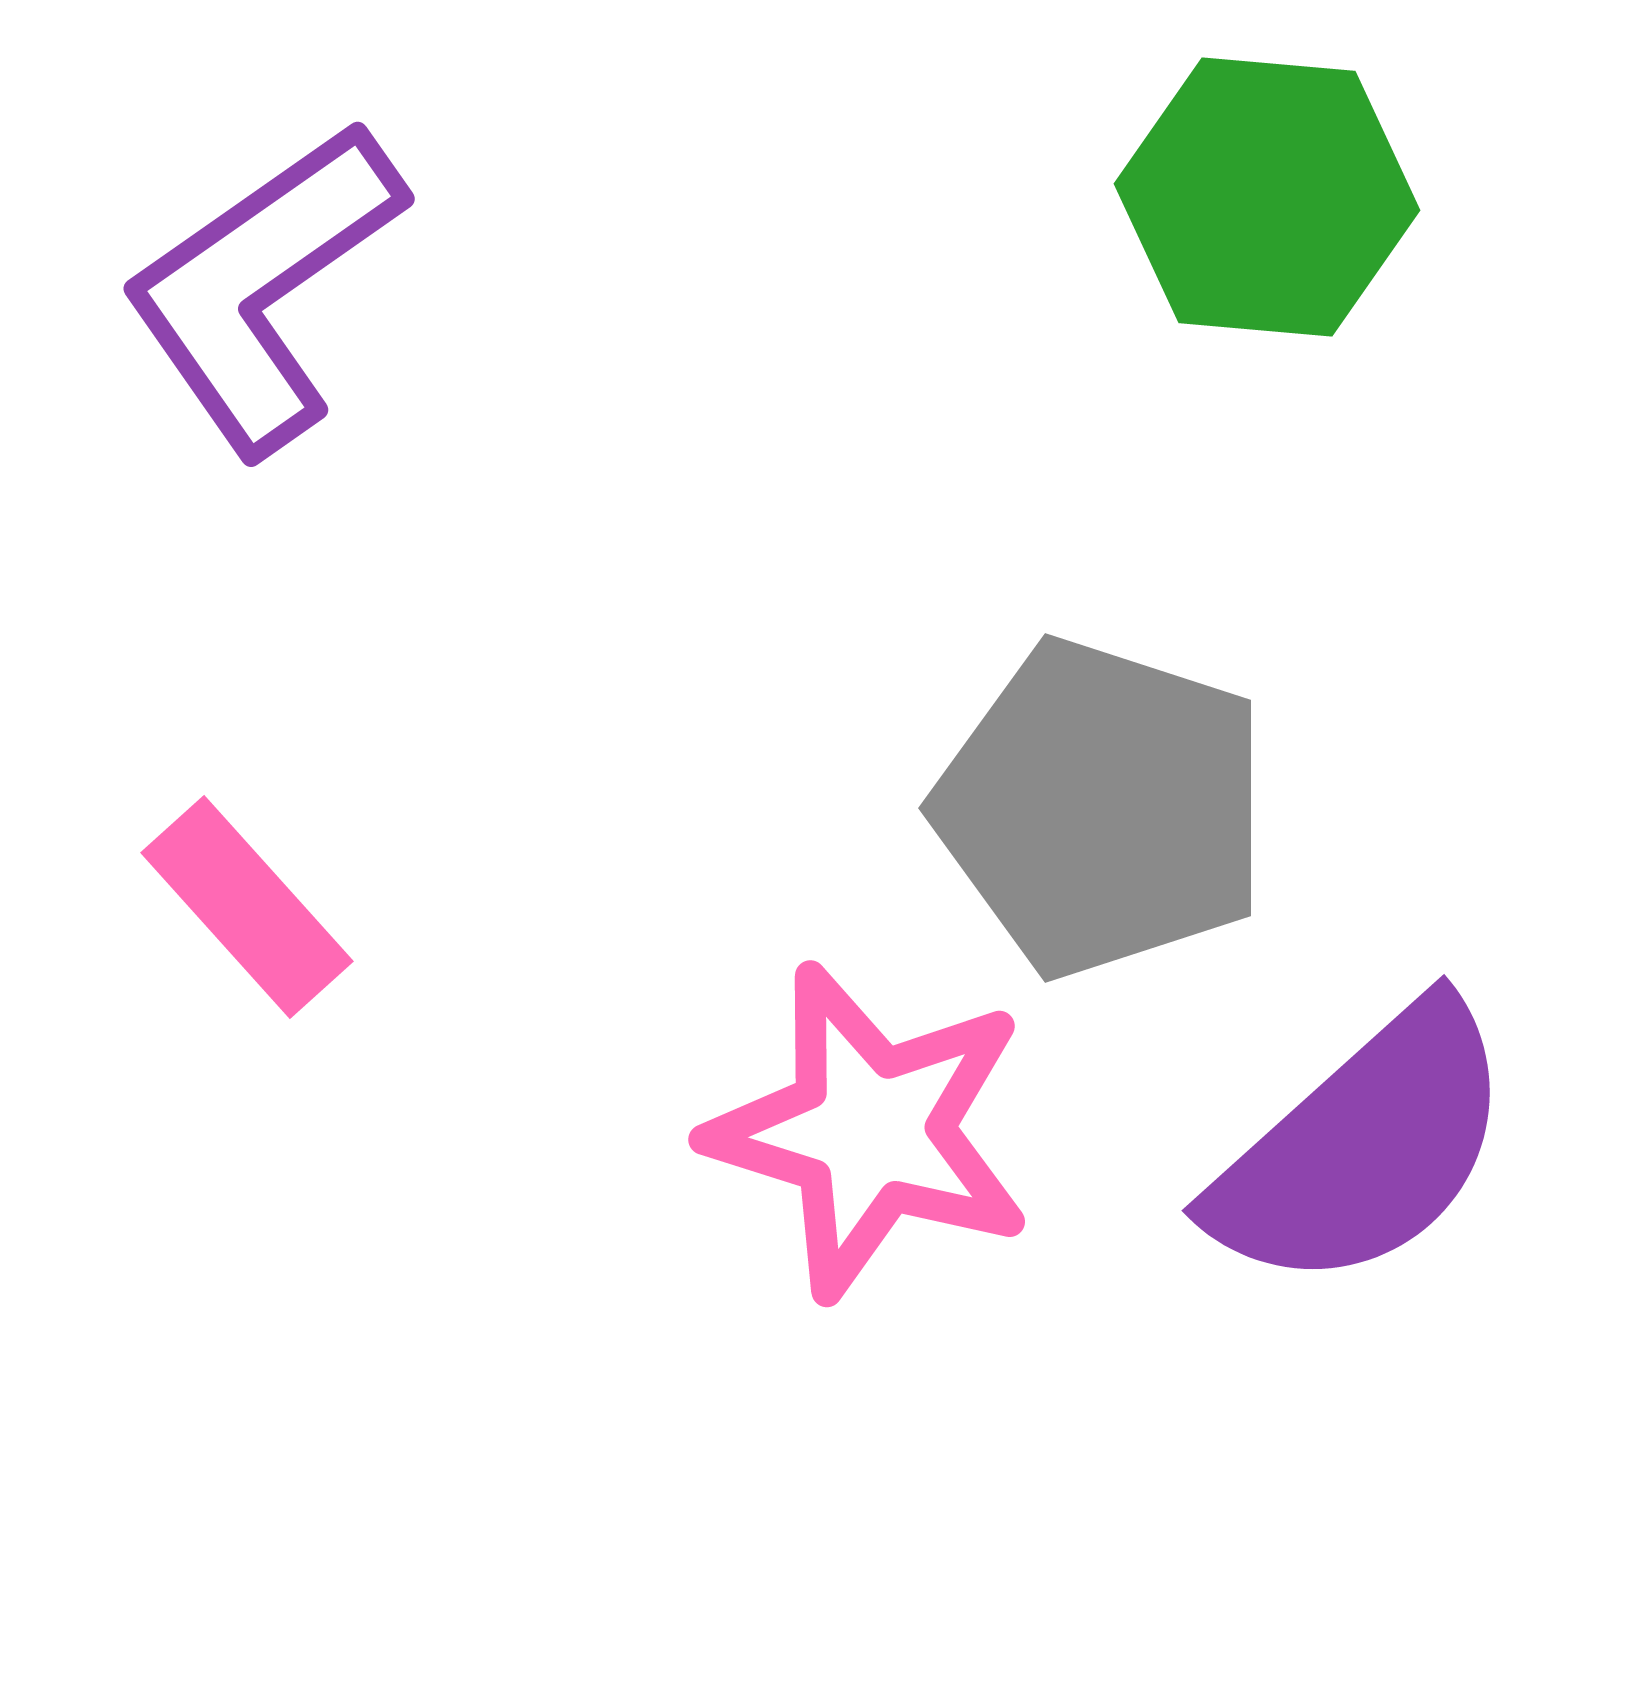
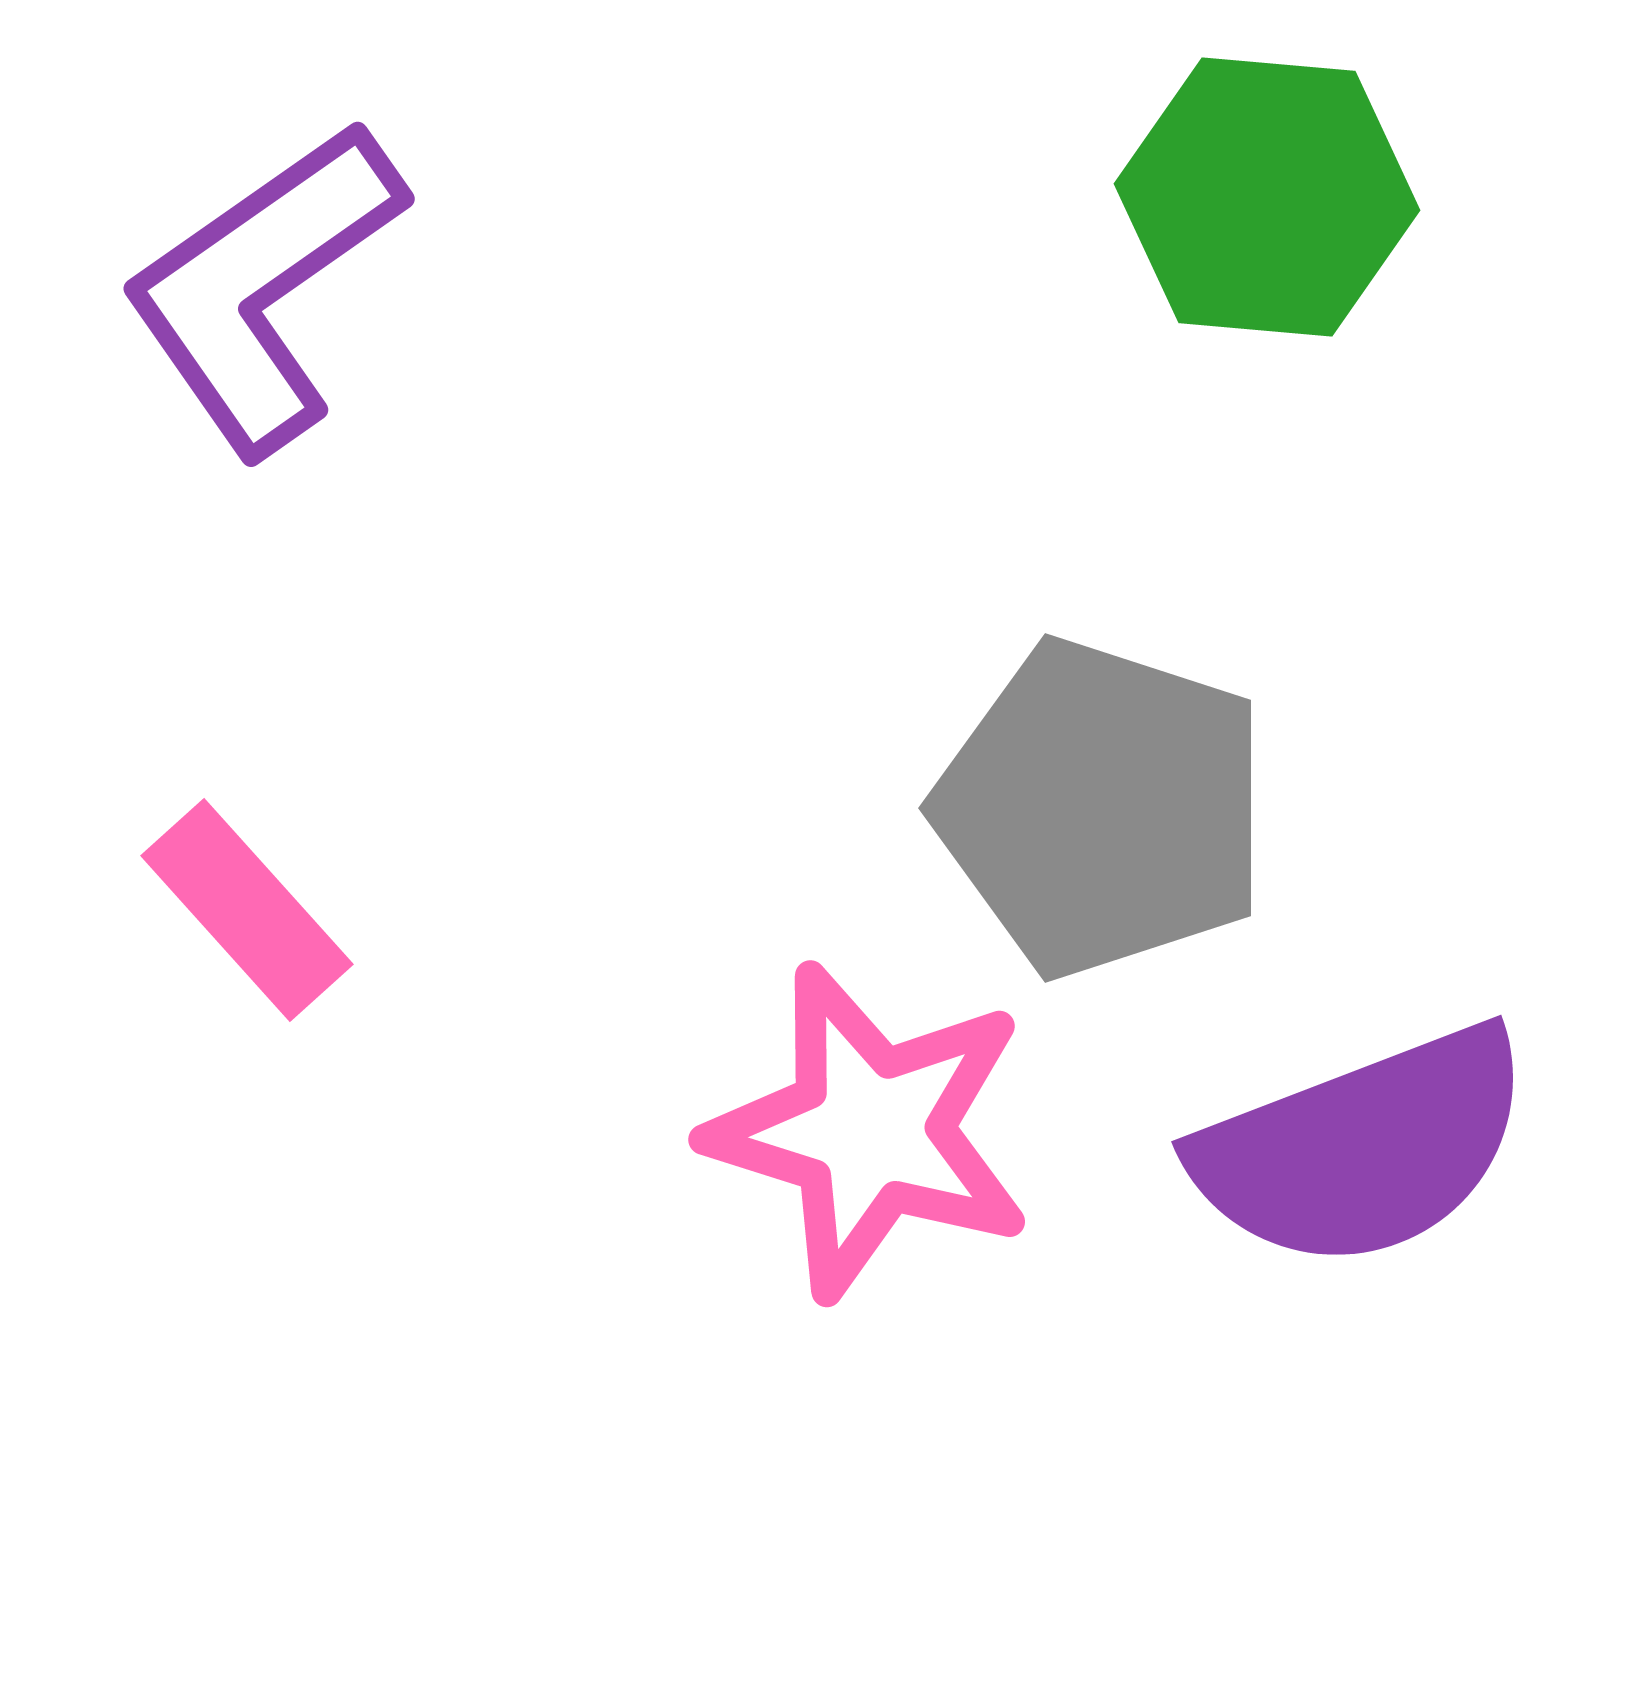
pink rectangle: moved 3 px down
purple semicircle: rotated 21 degrees clockwise
